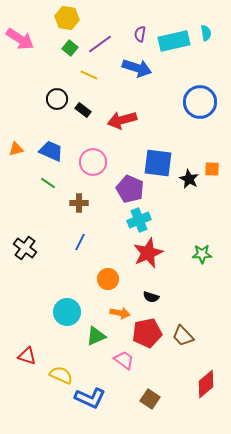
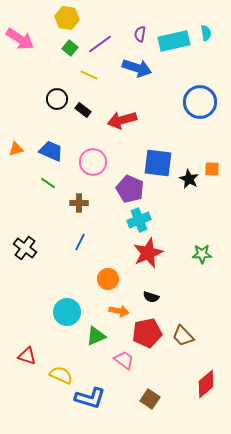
orange arrow: moved 1 px left, 2 px up
blue L-shape: rotated 8 degrees counterclockwise
